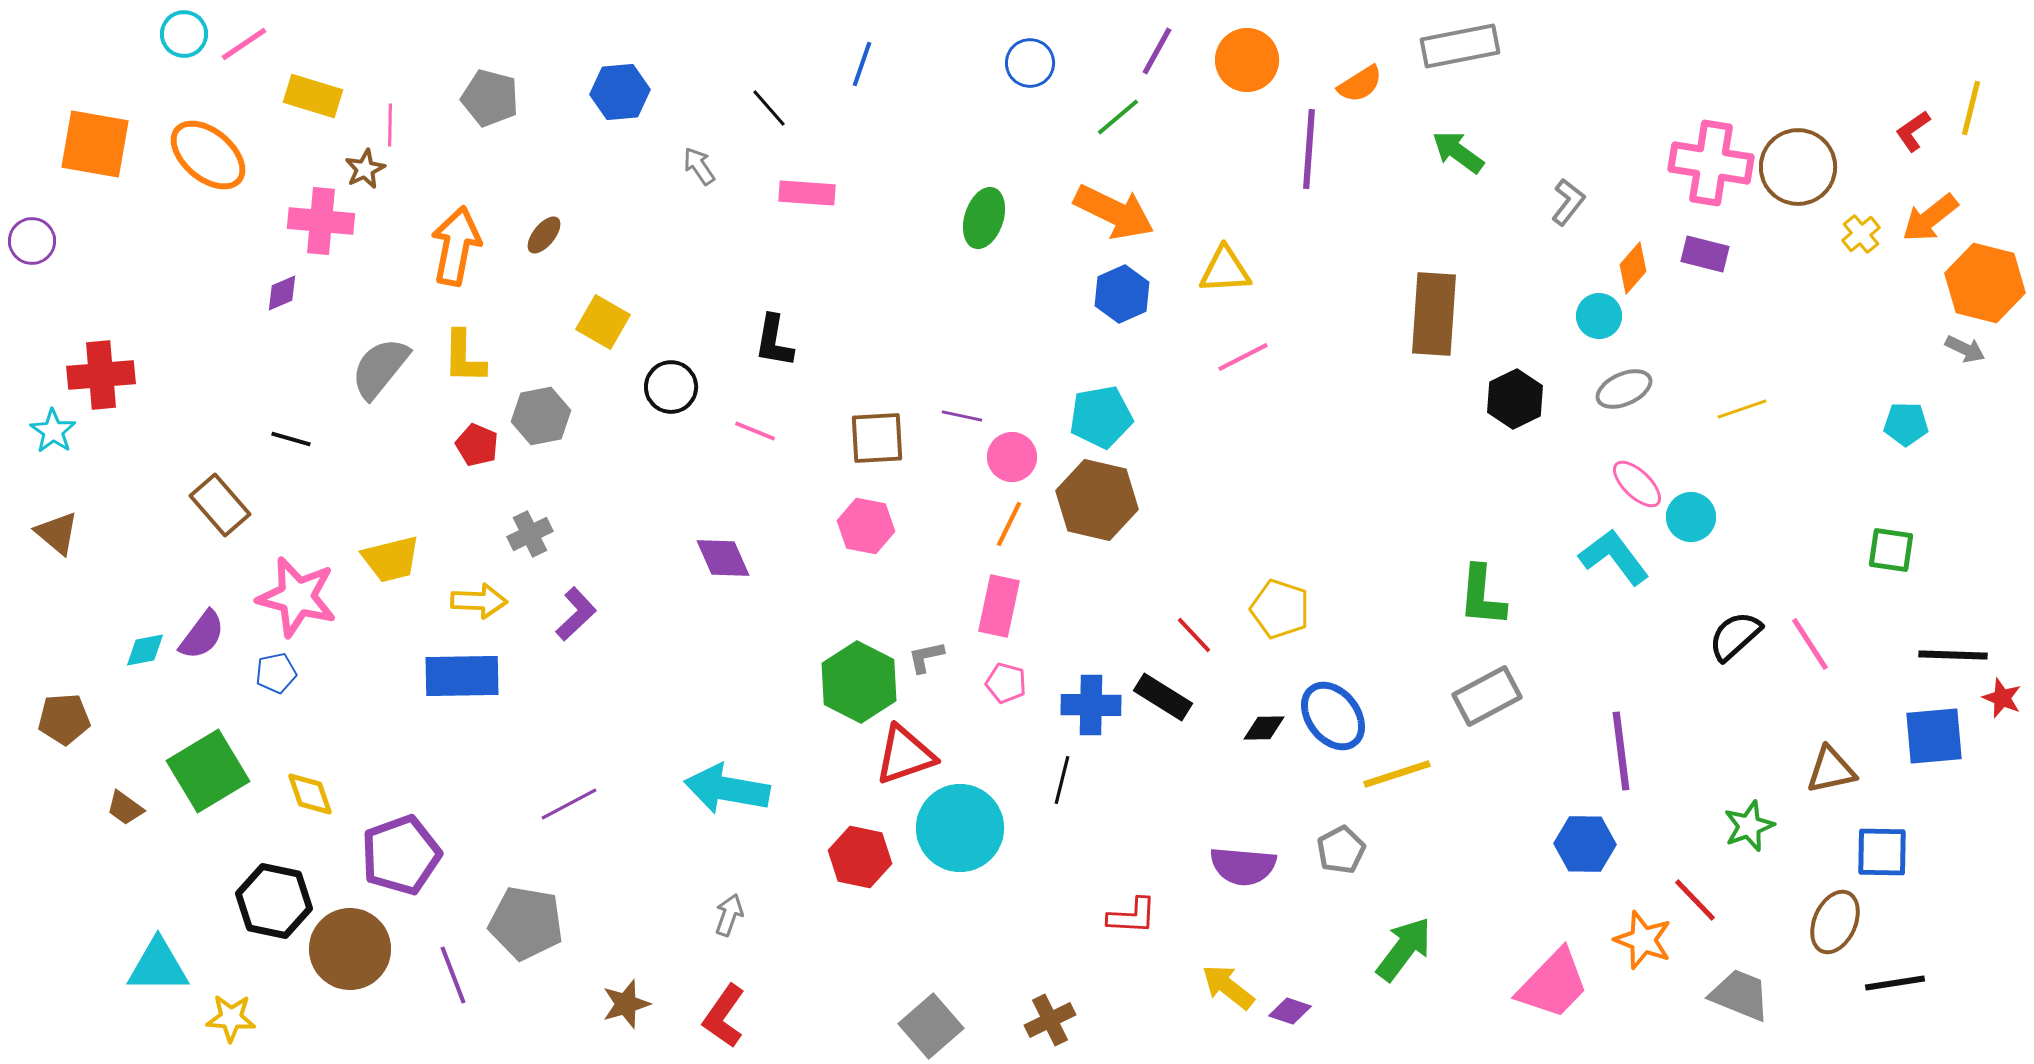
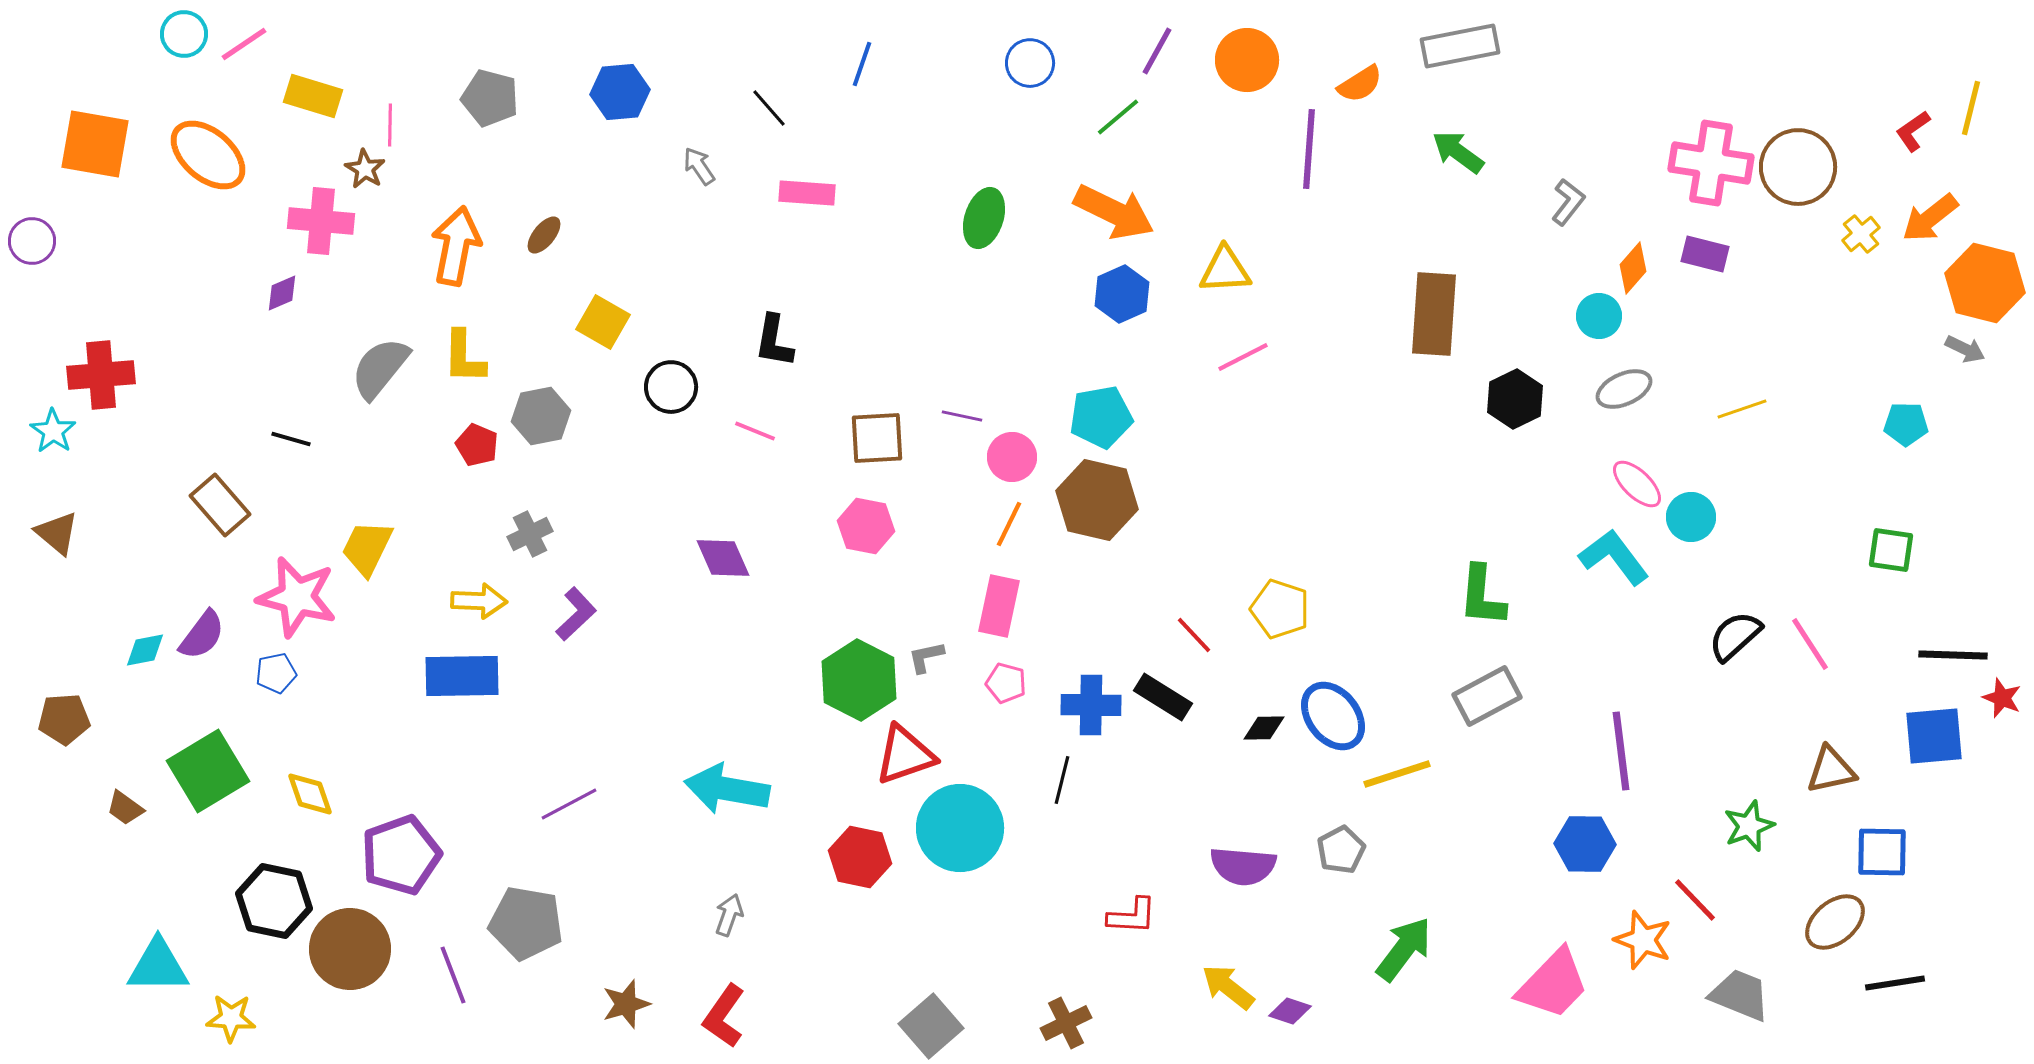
brown star at (365, 169): rotated 15 degrees counterclockwise
yellow trapezoid at (391, 559): moved 24 px left, 11 px up; rotated 130 degrees clockwise
green hexagon at (859, 682): moved 2 px up
brown ellipse at (1835, 922): rotated 26 degrees clockwise
brown cross at (1050, 1020): moved 16 px right, 3 px down
